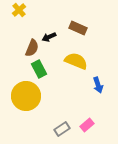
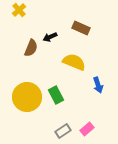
brown rectangle: moved 3 px right
black arrow: moved 1 px right
brown semicircle: moved 1 px left
yellow semicircle: moved 2 px left, 1 px down
green rectangle: moved 17 px right, 26 px down
yellow circle: moved 1 px right, 1 px down
pink rectangle: moved 4 px down
gray rectangle: moved 1 px right, 2 px down
